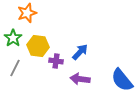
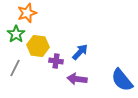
green star: moved 3 px right, 4 px up
purple arrow: moved 3 px left
